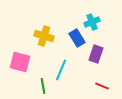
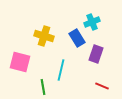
cyan line: rotated 10 degrees counterclockwise
green line: moved 1 px down
